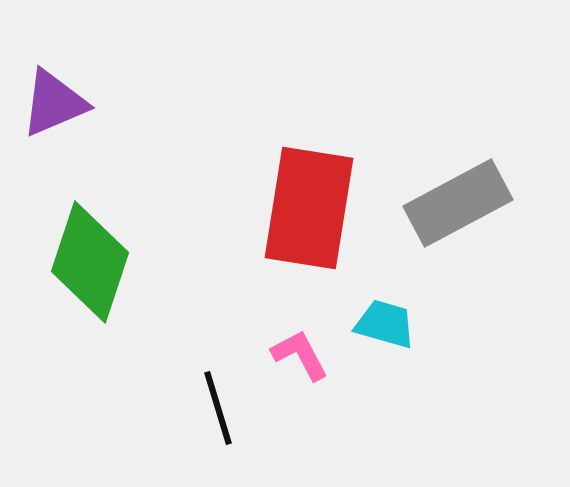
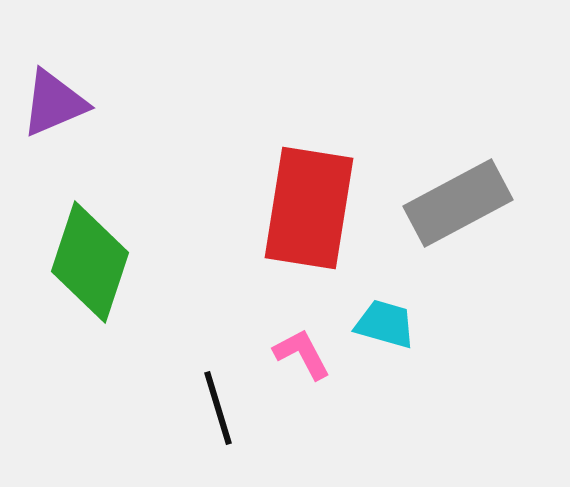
pink L-shape: moved 2 px right, 1 px up
